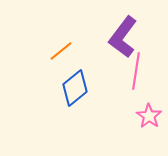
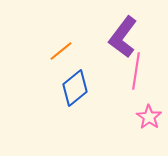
pink star: moved 1 px down
